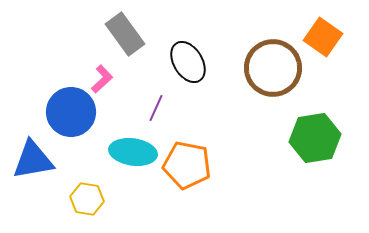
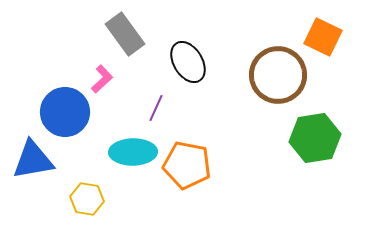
orange square: rotated 9 degrees counterclockwise
brown circle: moved 5 px right, 7 px down
blue circle: moved 6 px left
cyan ellipse: rotated 9 degrees counterclockwise
